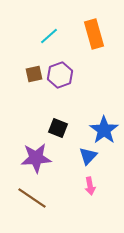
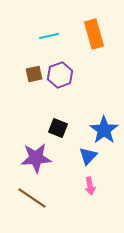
cyan line: rotated 30 degrees clockwise
